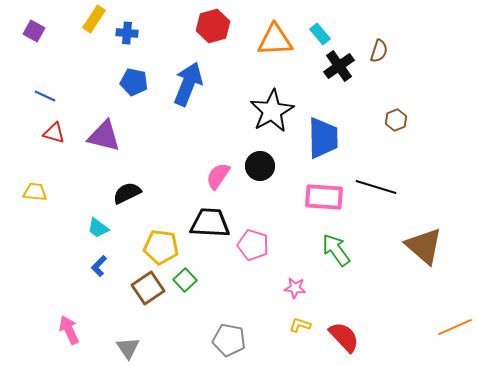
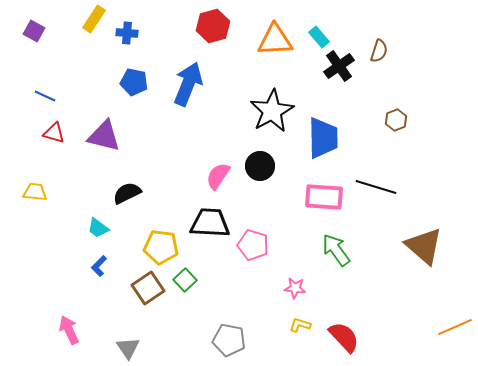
cyan rectangle: moved 1 px left, 3 px down
